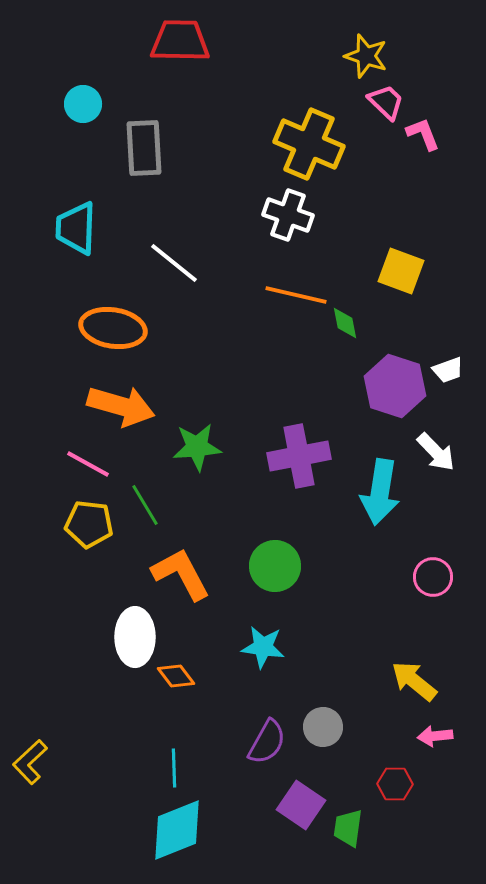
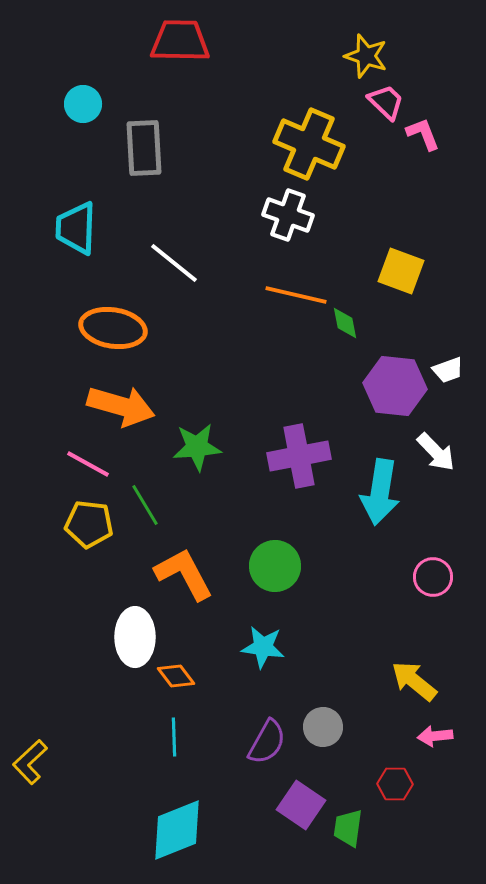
purple hexagon: rotated 12 degrees counterclockwise
orange L-shape: moved 3 px right
cyan line: moved 31 px up
